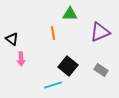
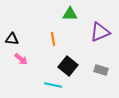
orange line: moved 6 px down
black triangle: rotated 32 degrees counterclockwise
pink arrow: rotated 48 degrees counterclockwise
gray rectangle: rotated 16 degrees counterclockwise
cyan line: rotated 30 degrees clockwise
